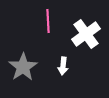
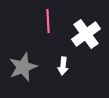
gray star: rotated 12 degrees clockwise
